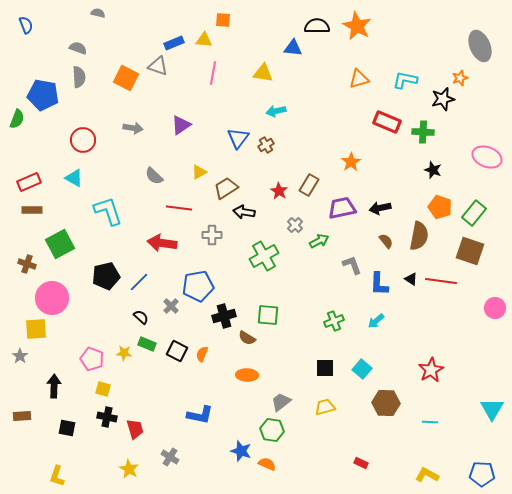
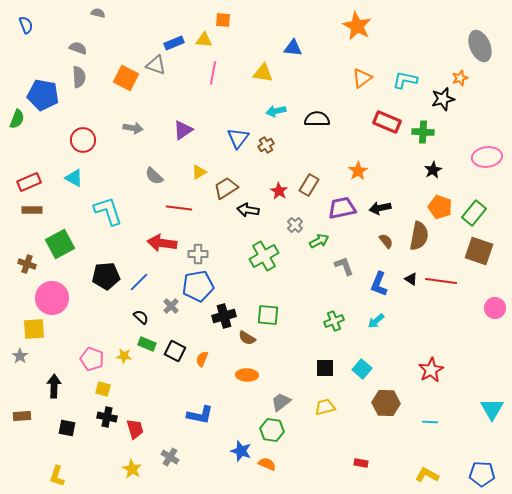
black semicircle at (317, 26): moved 93 px down
gray triangle at (158, 66): moved 2 px left, 1 px up
orange triangle at (359, 79): moved 3 px right, 1 px up; rotated 20 degrees counterclockwise
purple triangle at (181, 125): moved 2 px right, 5 px down
pink ellipse at (487, 157): rotated 28 degrees counterclockwise
orange star at (351, 162): moved 7 px right, 9 px down
black star at (433, 170): rotated 24 degrees clockwise
black arrow at (244, 212): moved 4 px right, 2 px up
gray cross at (212, 235): moved 14 px left, 19 px down
brown square at (470, 251): moved 9 px right
gray L-shape at (352, 265): moved 8 px left, 1 px down
black pentagon at (106, 276): rotated 8 degrees clockwise
blue L-shape at (379, 284): rotated 20 degrees clockwise
yellow square at (36, 329): moved 2 px left
black square at (177, 351): moved 2 px left
yellow star at (124, 353): moved 3 px down
orange semicircle at (202, 354): moved 5 px down
red rectangle at (361, 463): rotated 16 degrees counterclockwise
yellow star at (129, 469): moved 3 px right
